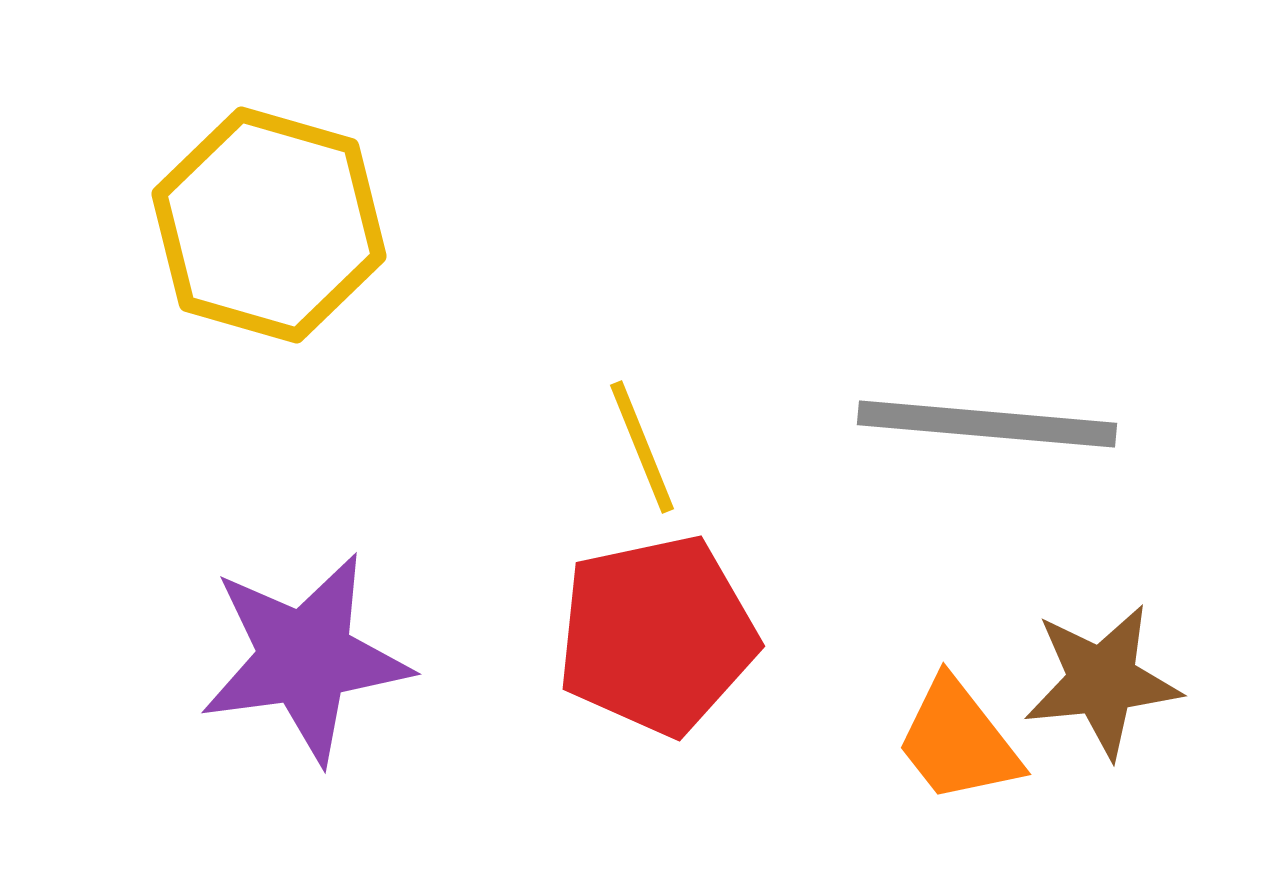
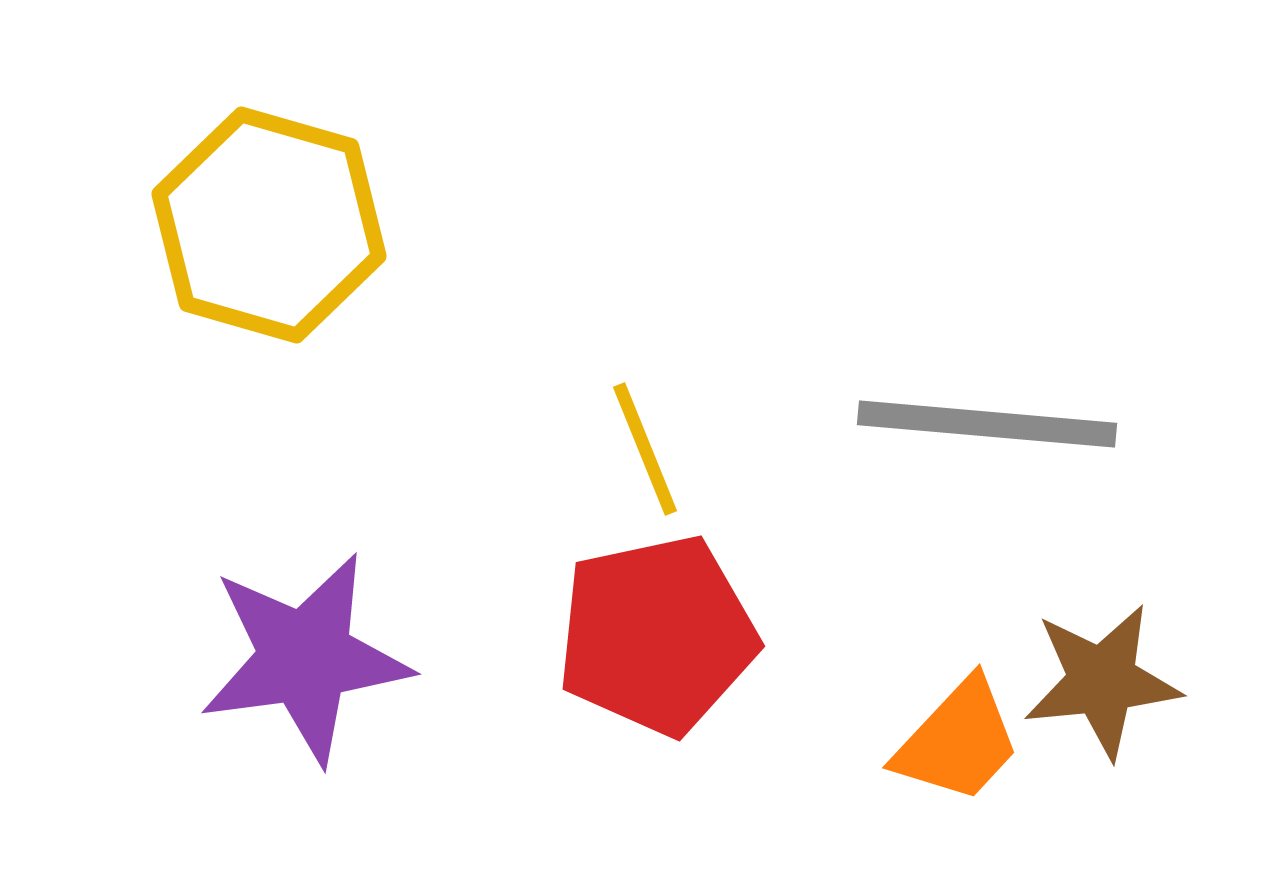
yellow line: moved 3 px right, 2 px down
orange trapezoid: rotated 99 degrees counterclockwise
